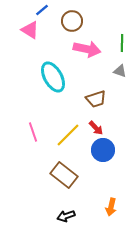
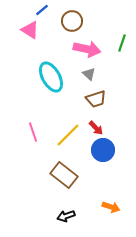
green line: rotated 18 degrees clockwise
gray triangle: moved 31 px left, 3 px down; rotated 24 degrees clockwise
cyan ellipse: moved 2 px left
orange arrow: rotated 84 degrees counterclockwise
